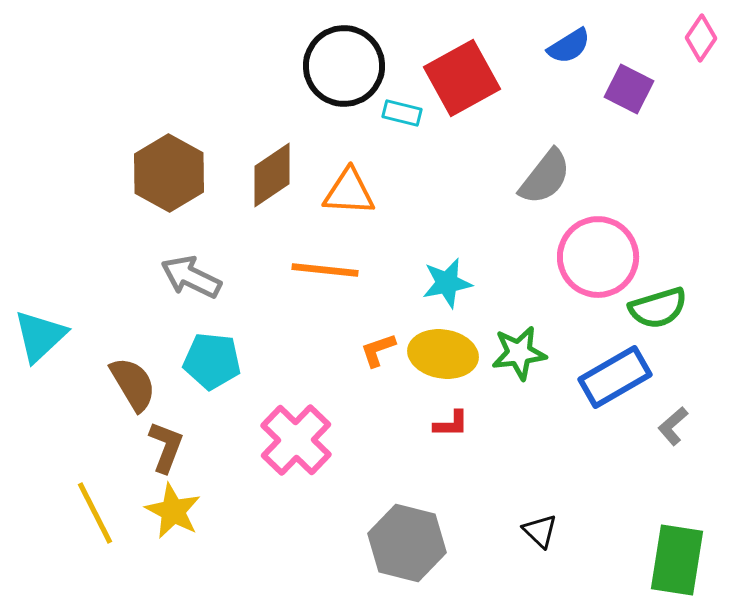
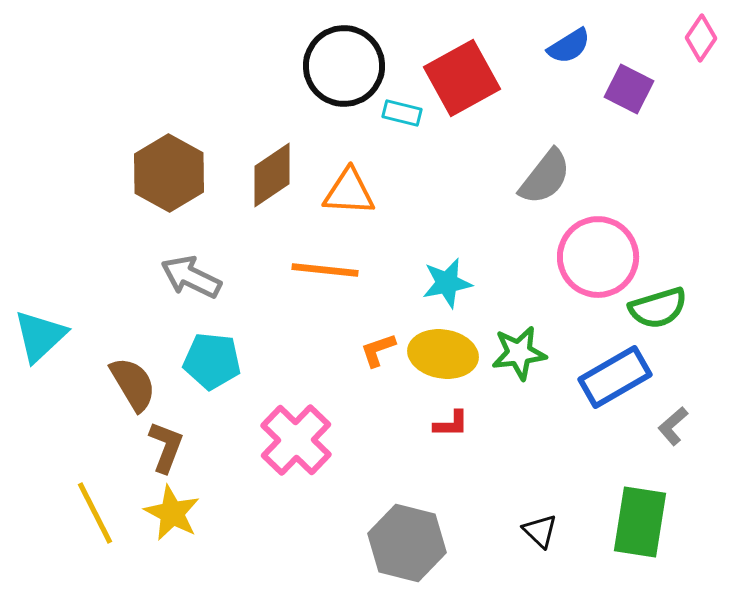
yellow star: moved 1 px left, 2 px down
green rectangle: moved 37 px left, 38 px up
